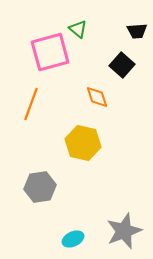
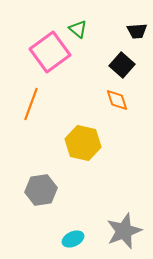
pink square: rotated 21 degrees counterclockwise
orange diamond: moved 20 px right, 3 px down
gray hexagon: moved 1 px right, 3 px down
